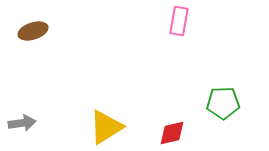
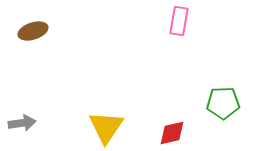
yellow triangle: rotated 24 degrees counterclockwise
